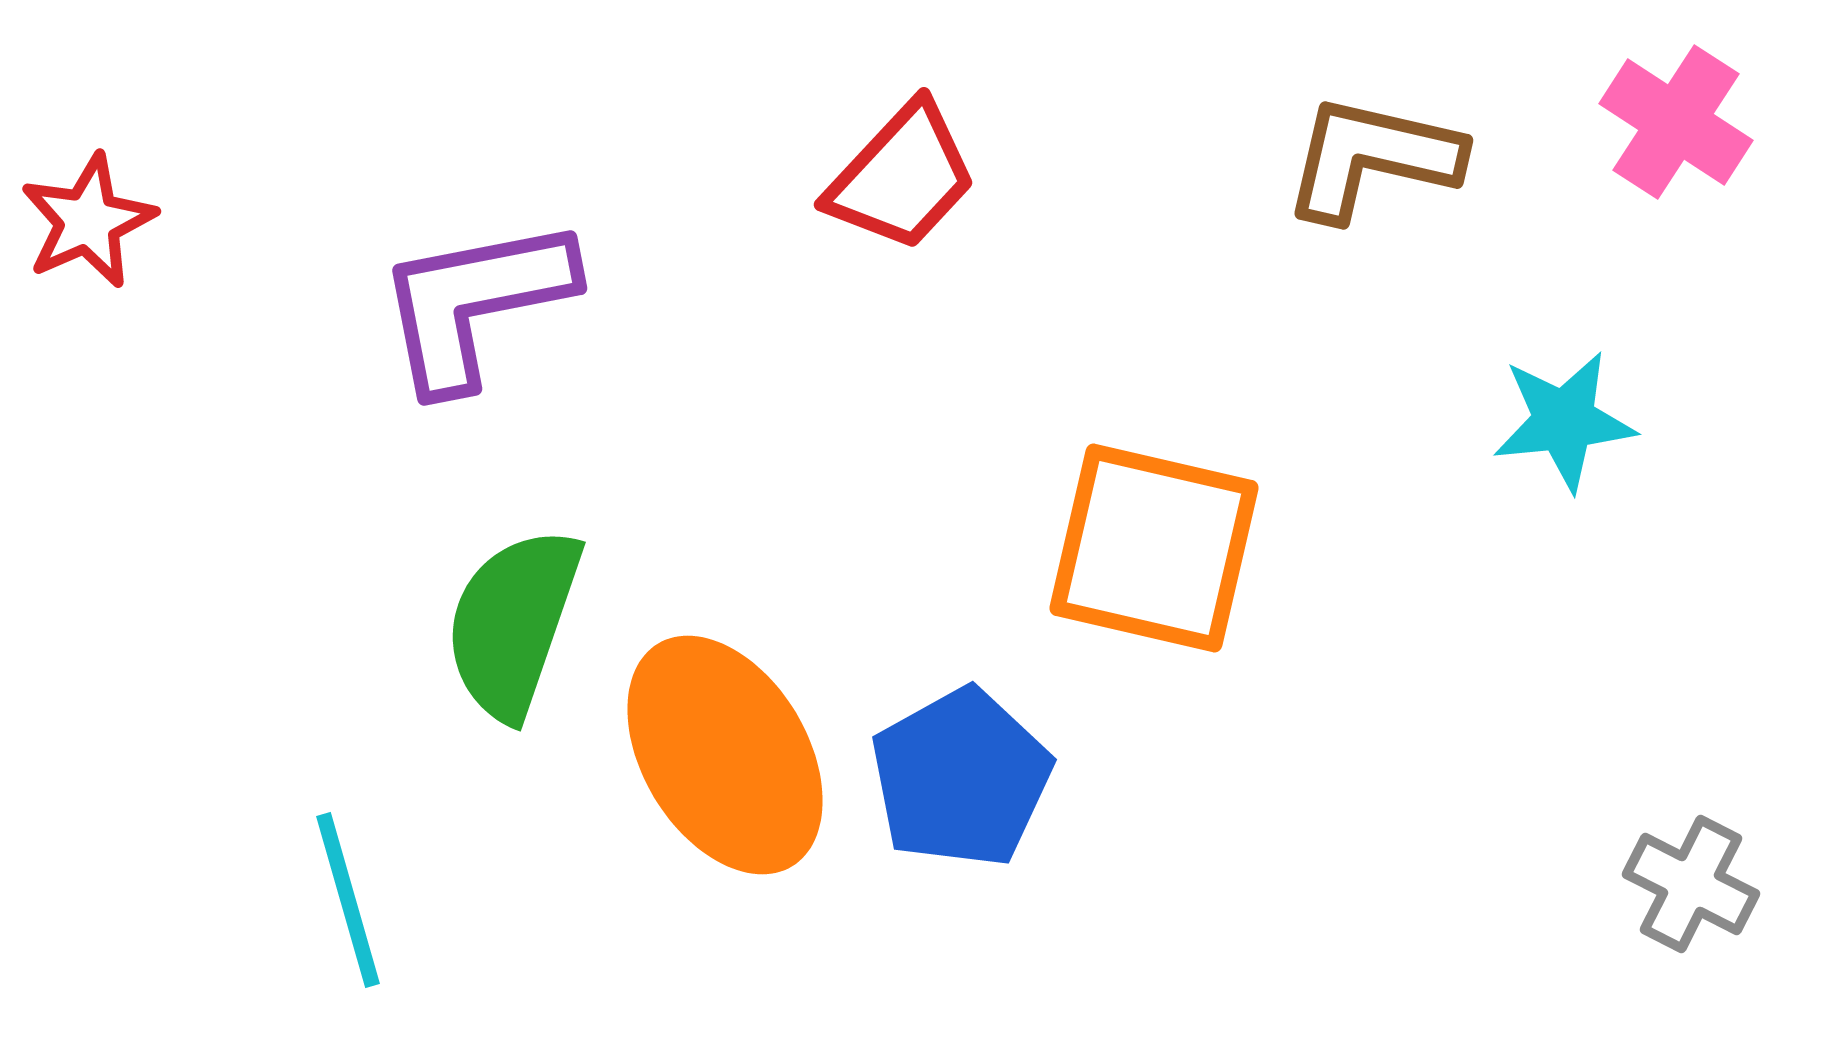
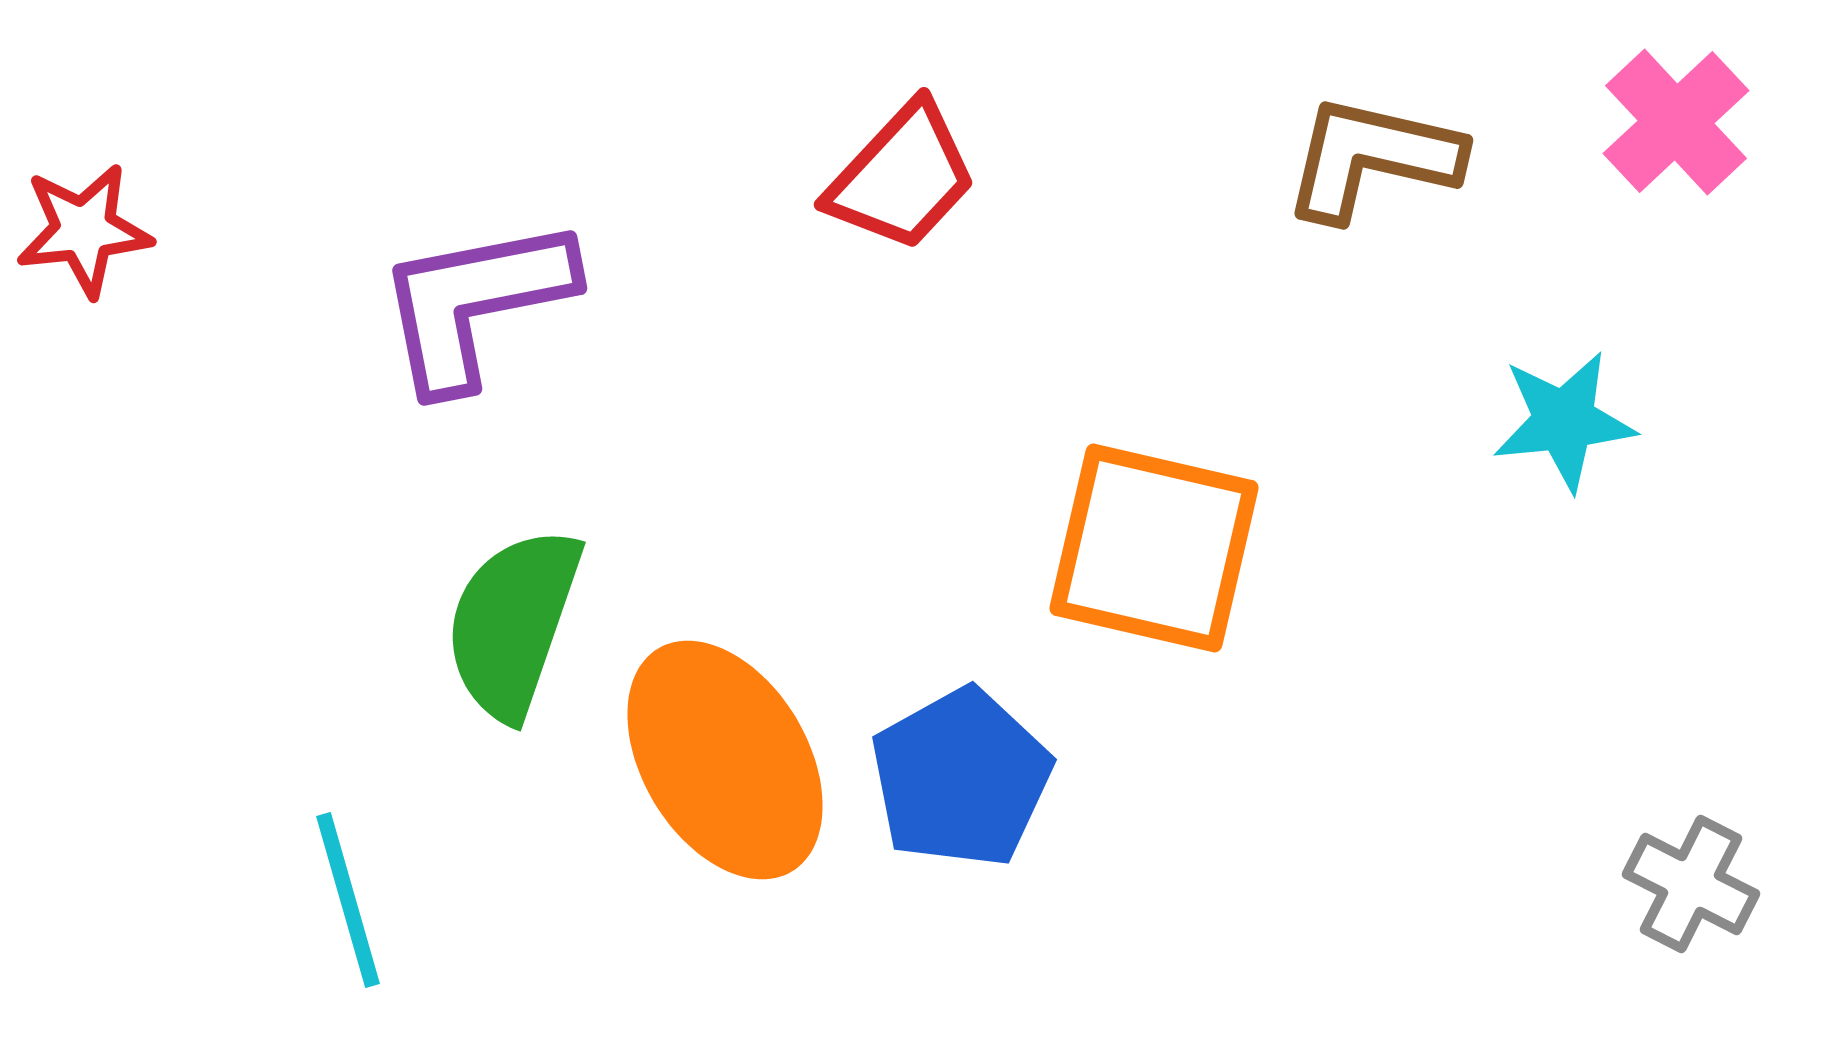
pink cross: rotated 14 degrees clockwise
red star: moved 4 px left, 9 px down; rotated 18 degrees clockwise
orange ellipse: moved 5 px down
